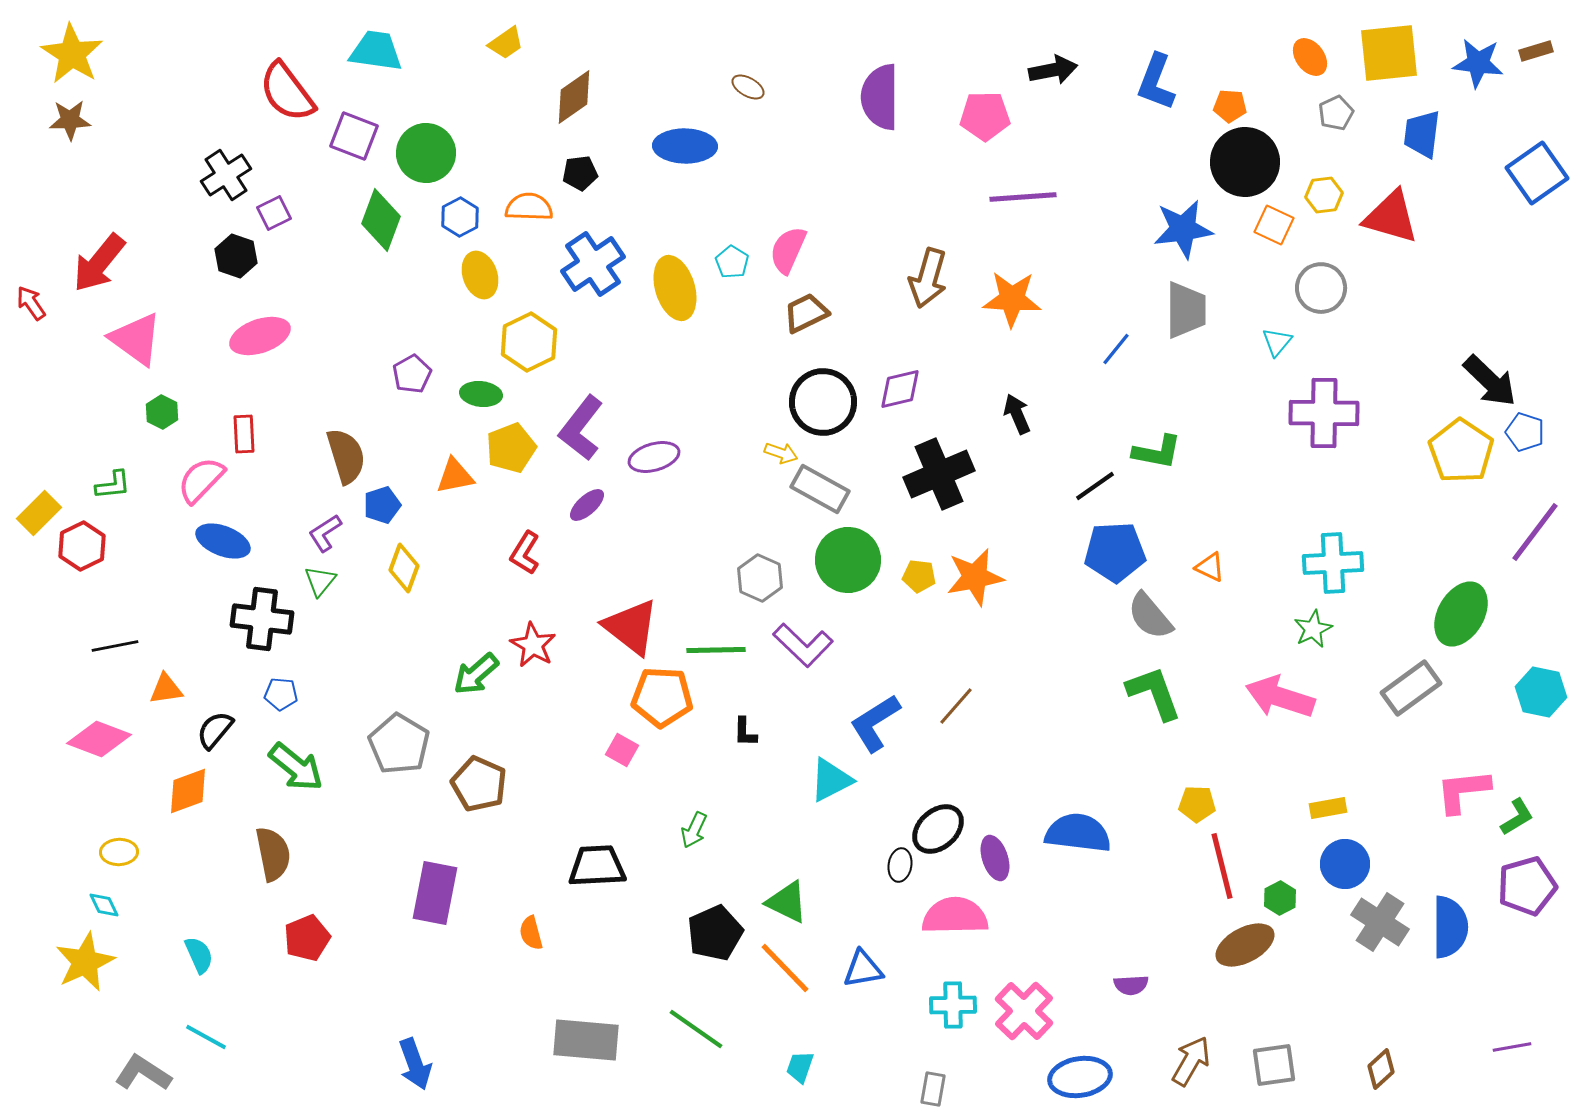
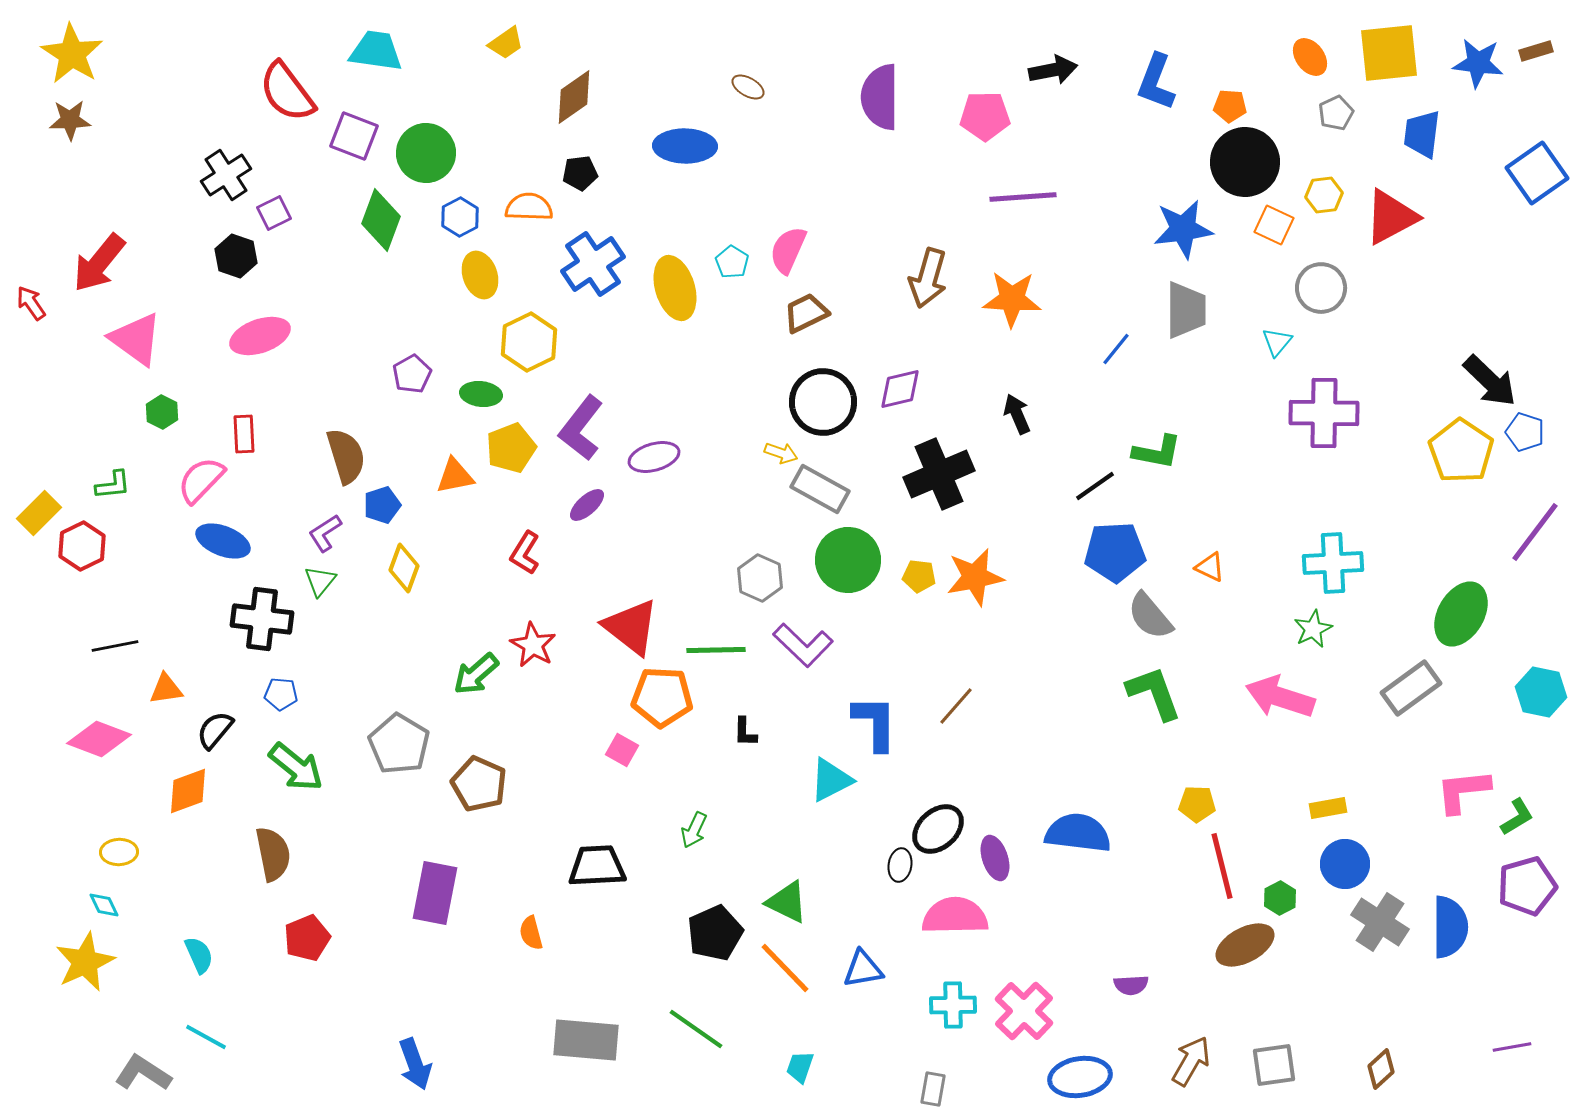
red triangle at (1391, 217): rotated 44 degrees counterclockwise
blue L-shape at (875, 723): rotated 122 degrees clockwise
